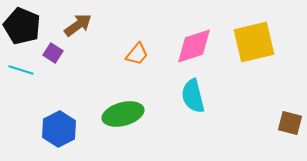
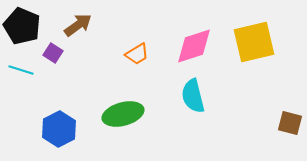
orange trapezoid: rotated 20 degrees clockwise
